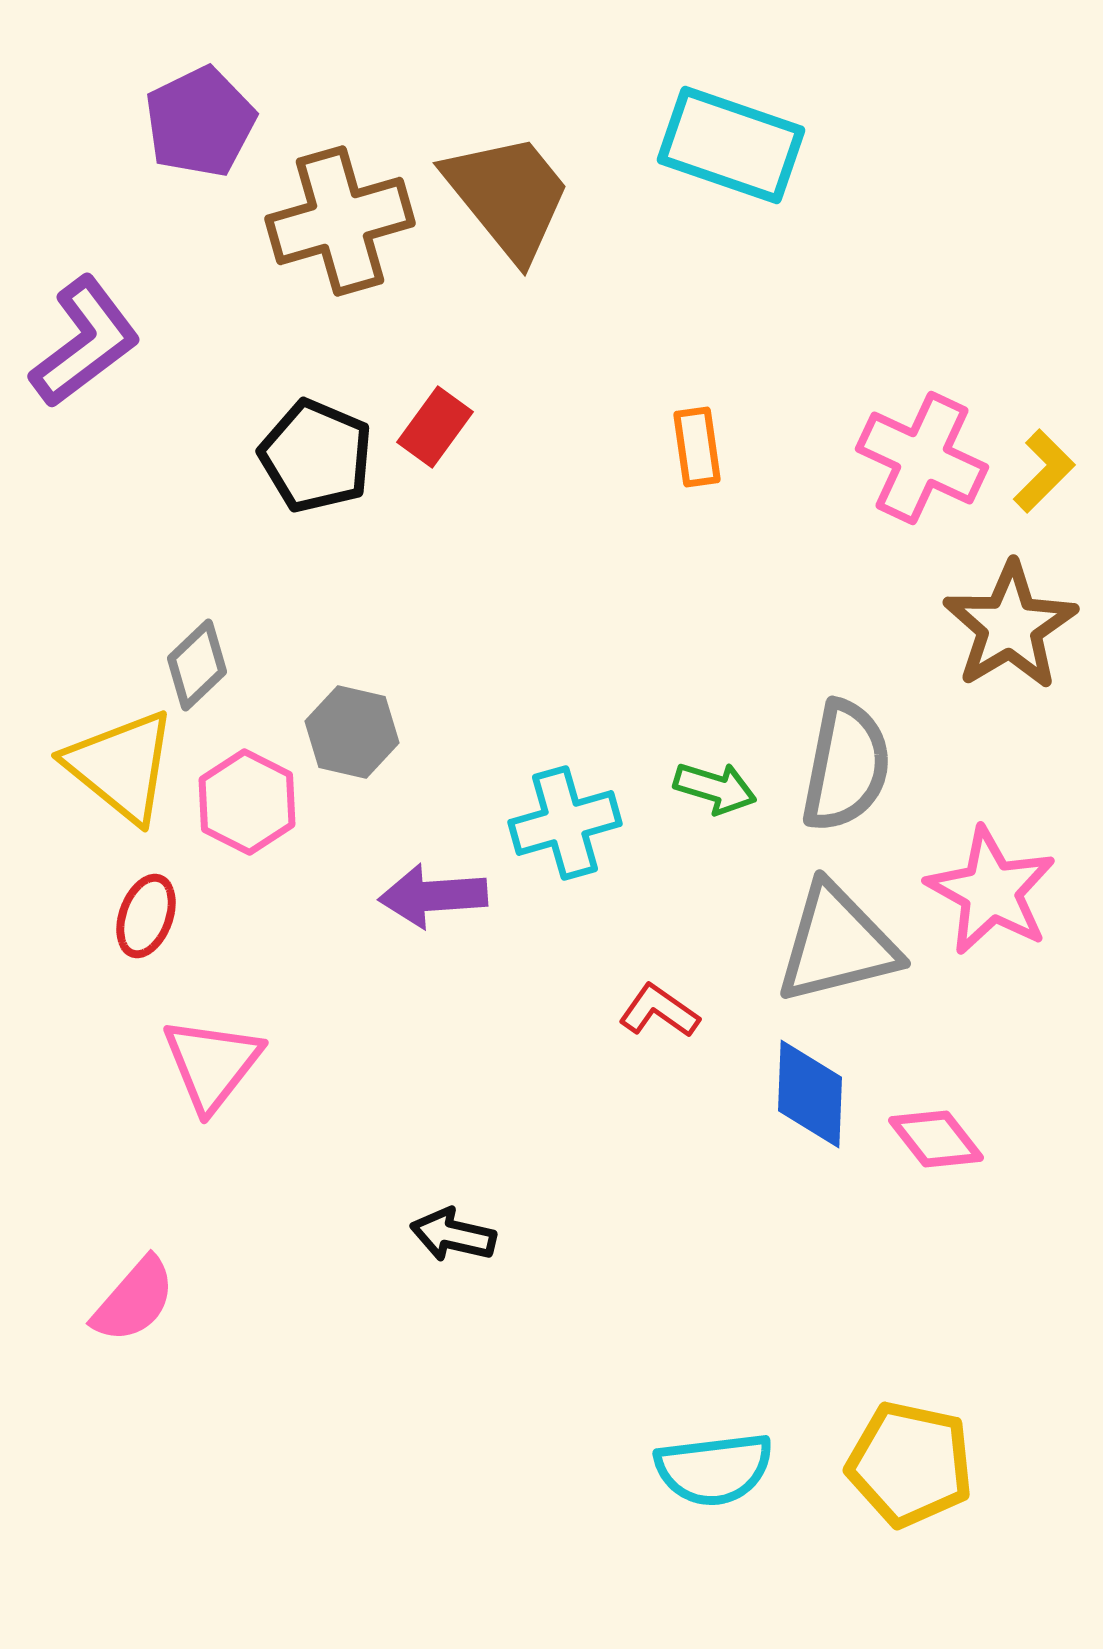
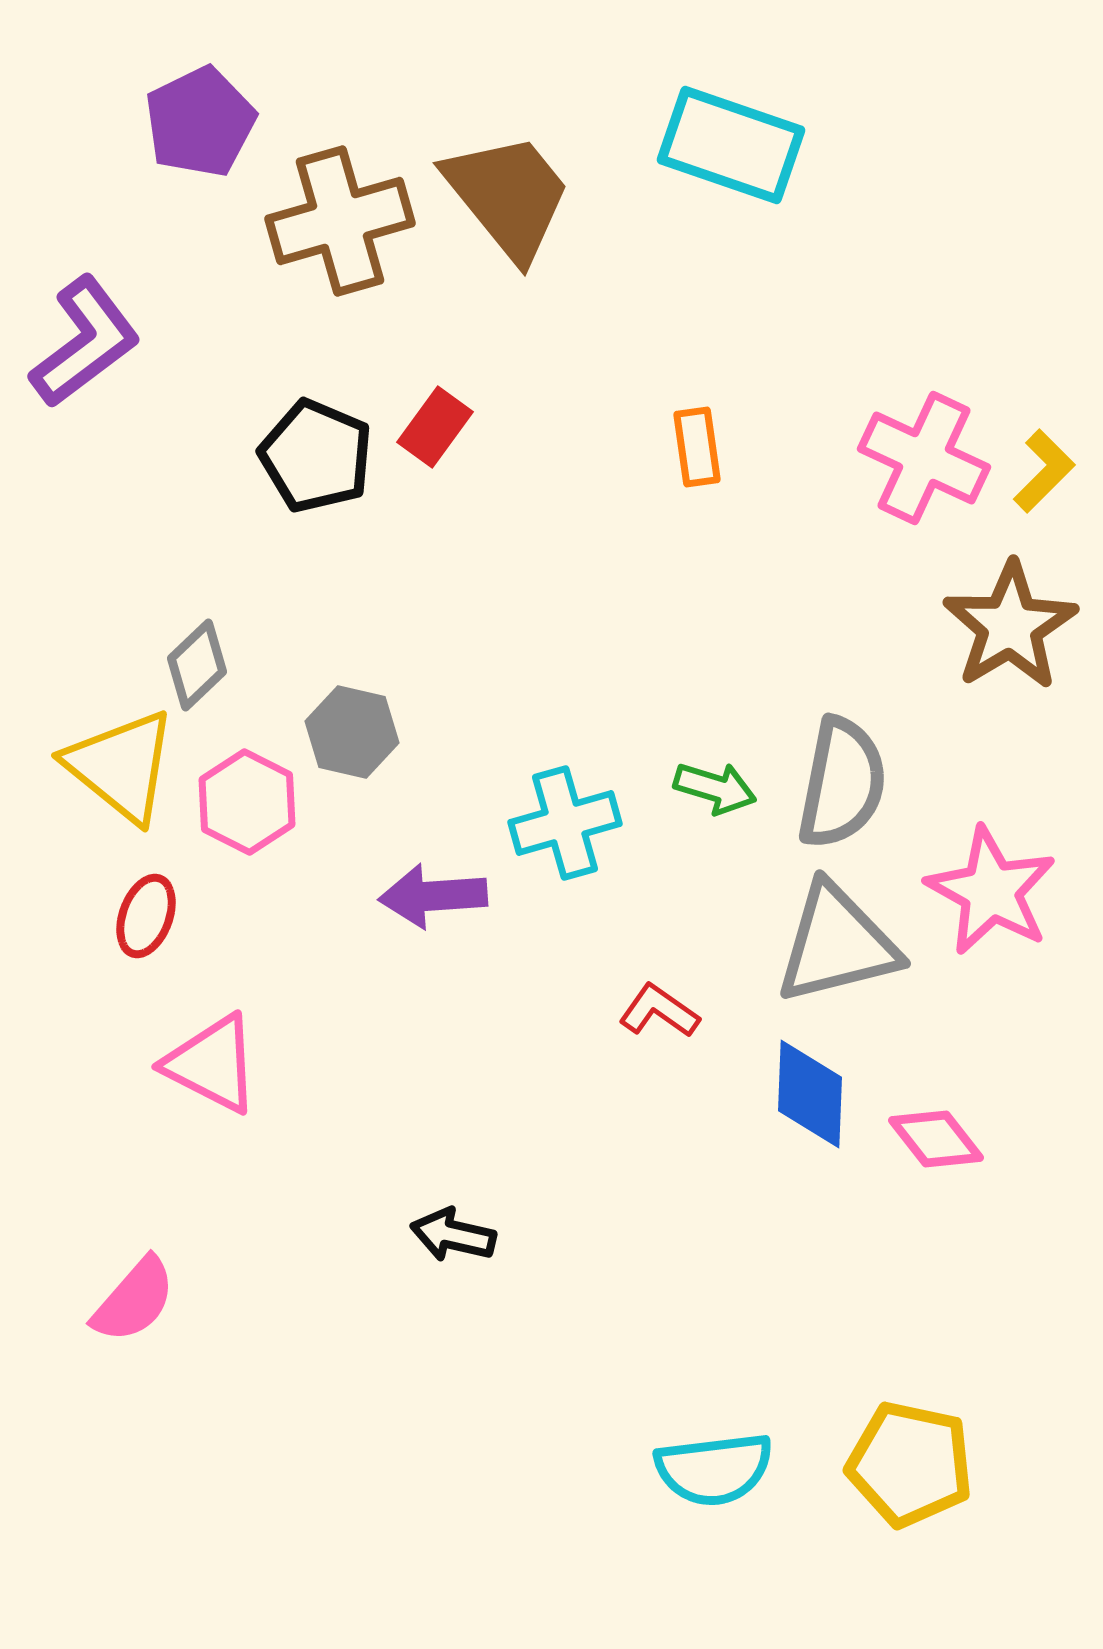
pink cross: moved 2 px right
gray semicircle: moved 4 px left, 17 px down
pink triangle: rotated 41 degrees counterclockwise
